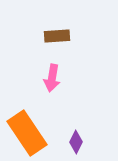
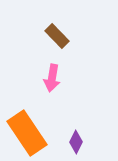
brown rectangle: rotated 50 degrees clockwise
